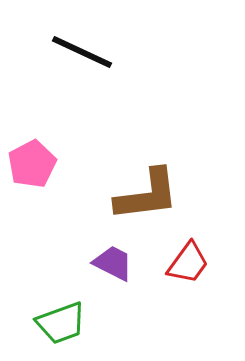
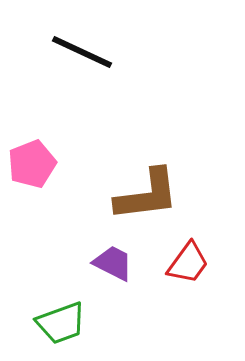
pink pentagon: rotated 6 degrees clockwise
